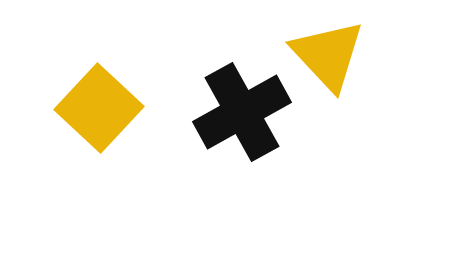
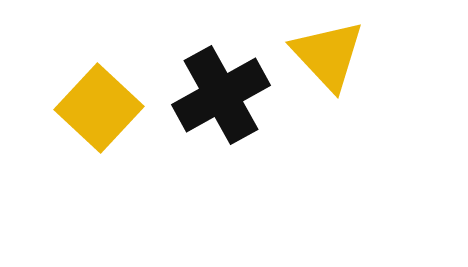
black cross: moved 21 px left, 17 px up
